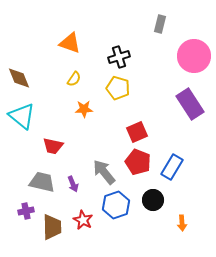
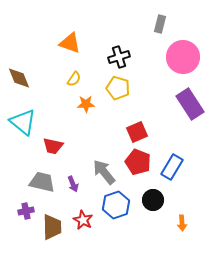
pink circle: moved 11 px left, 1 px down
orange star: moved 2 px right, 5 px up
cyan triangle: moved 1 px right, 6 px down
